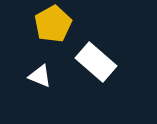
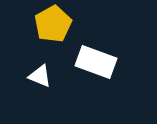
white rectangle: rotated 21 degrees counterclockwise
